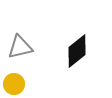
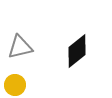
yellow circle: moved 1 px right, 1 px down
